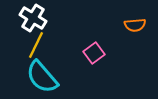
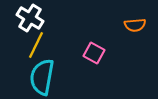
white cross: moved 3 px left
pink square: rotated 25 degrees counterclockwise
cyan semicircle: rotated 51 degrees clockwise
